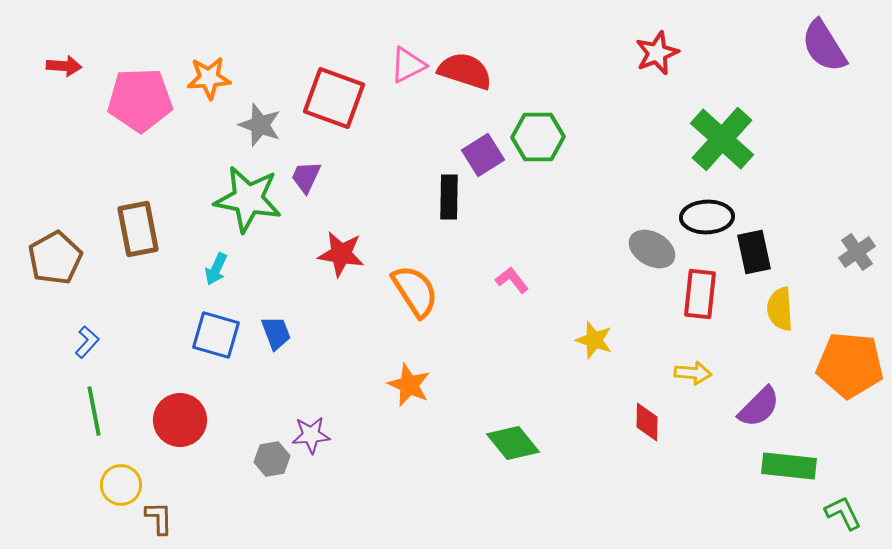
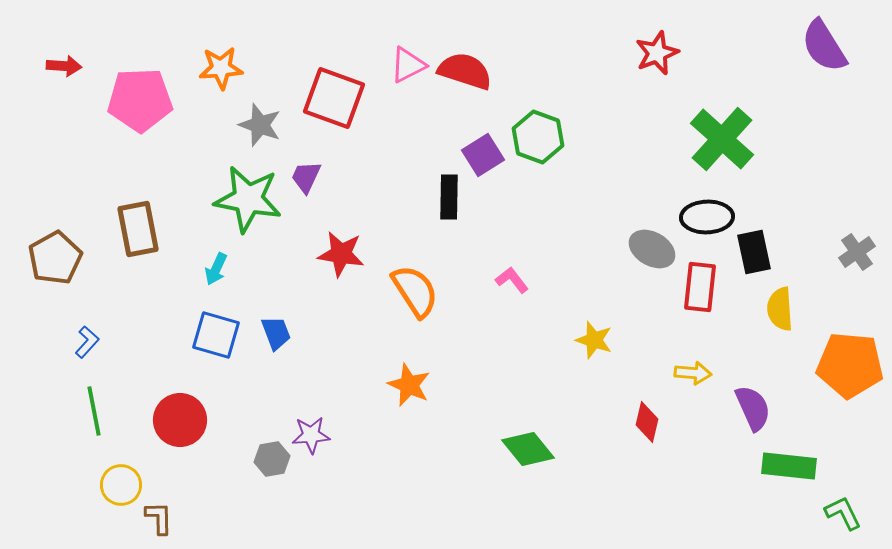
orange star at (209, 78): moved 12 px right, 10 px up
green hexagon at (538, 137): rotated 21 degrees clockwise
red rectangle at (700, 294): moved 7 px up
purple semicircle at (759, 407): moved 6 px left, 1 px down; rotated 69 degrees counterclockwise
red diamond at (647, 422): rotated 12 degrees clockwise
green diamond at (513, 443): moved 15 px right, 6 px down
